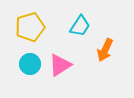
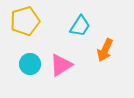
yellow pentagon: moved 5 px left, 6 px up
pink triangle: moved 1 px right
